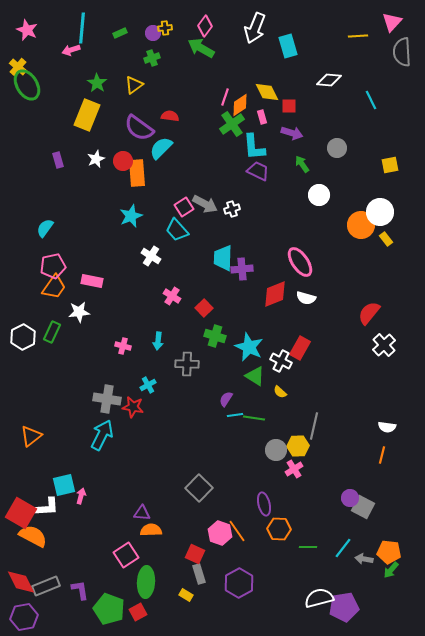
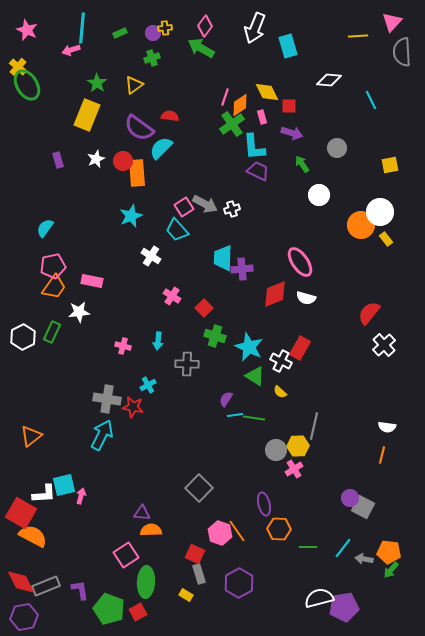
white L-shape at (47, 507): moved 3 px left, 13 px up
